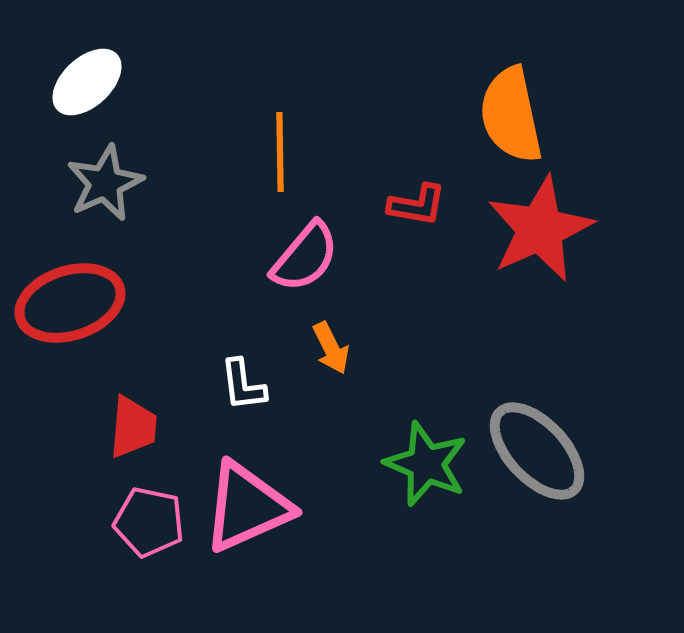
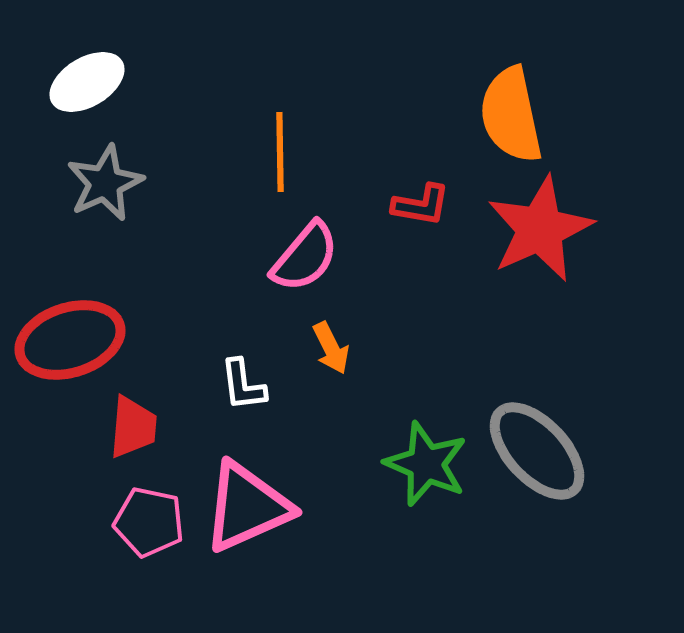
white ellipse: rotated 12 degrees clockwise
red L-shape: moved 4 px right
red ellipse: moved 37 px down
